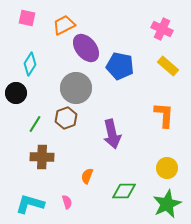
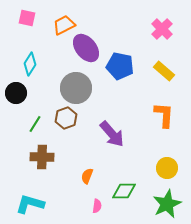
pink cross: rotated 20 degrees clockwise
yellow rectangle: moved 4 px left, 5 px down
purple arrow: rotated 28 degrees counterclockwise
pink semicircle: moved 30 px right, 4 px down; rotated 24 degrees clockwise
